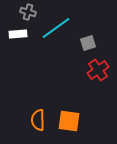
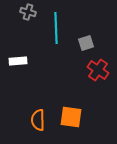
cyan line: rotated 56 degrees counterclockwise
white rectangle: moved 27 px down
gray square: moved 2 px left
red cross: rotated 20 degrees counterclockwise
orange square: moved 2 px right, 4 px up
